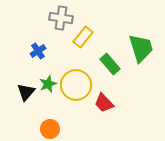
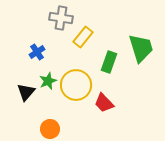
blue cross: moved 1 px left, 1 px down
green rectangle: moved 1 px left, 2 px up; rotated 60 degrees clockwise
green star: moved 3 px up
